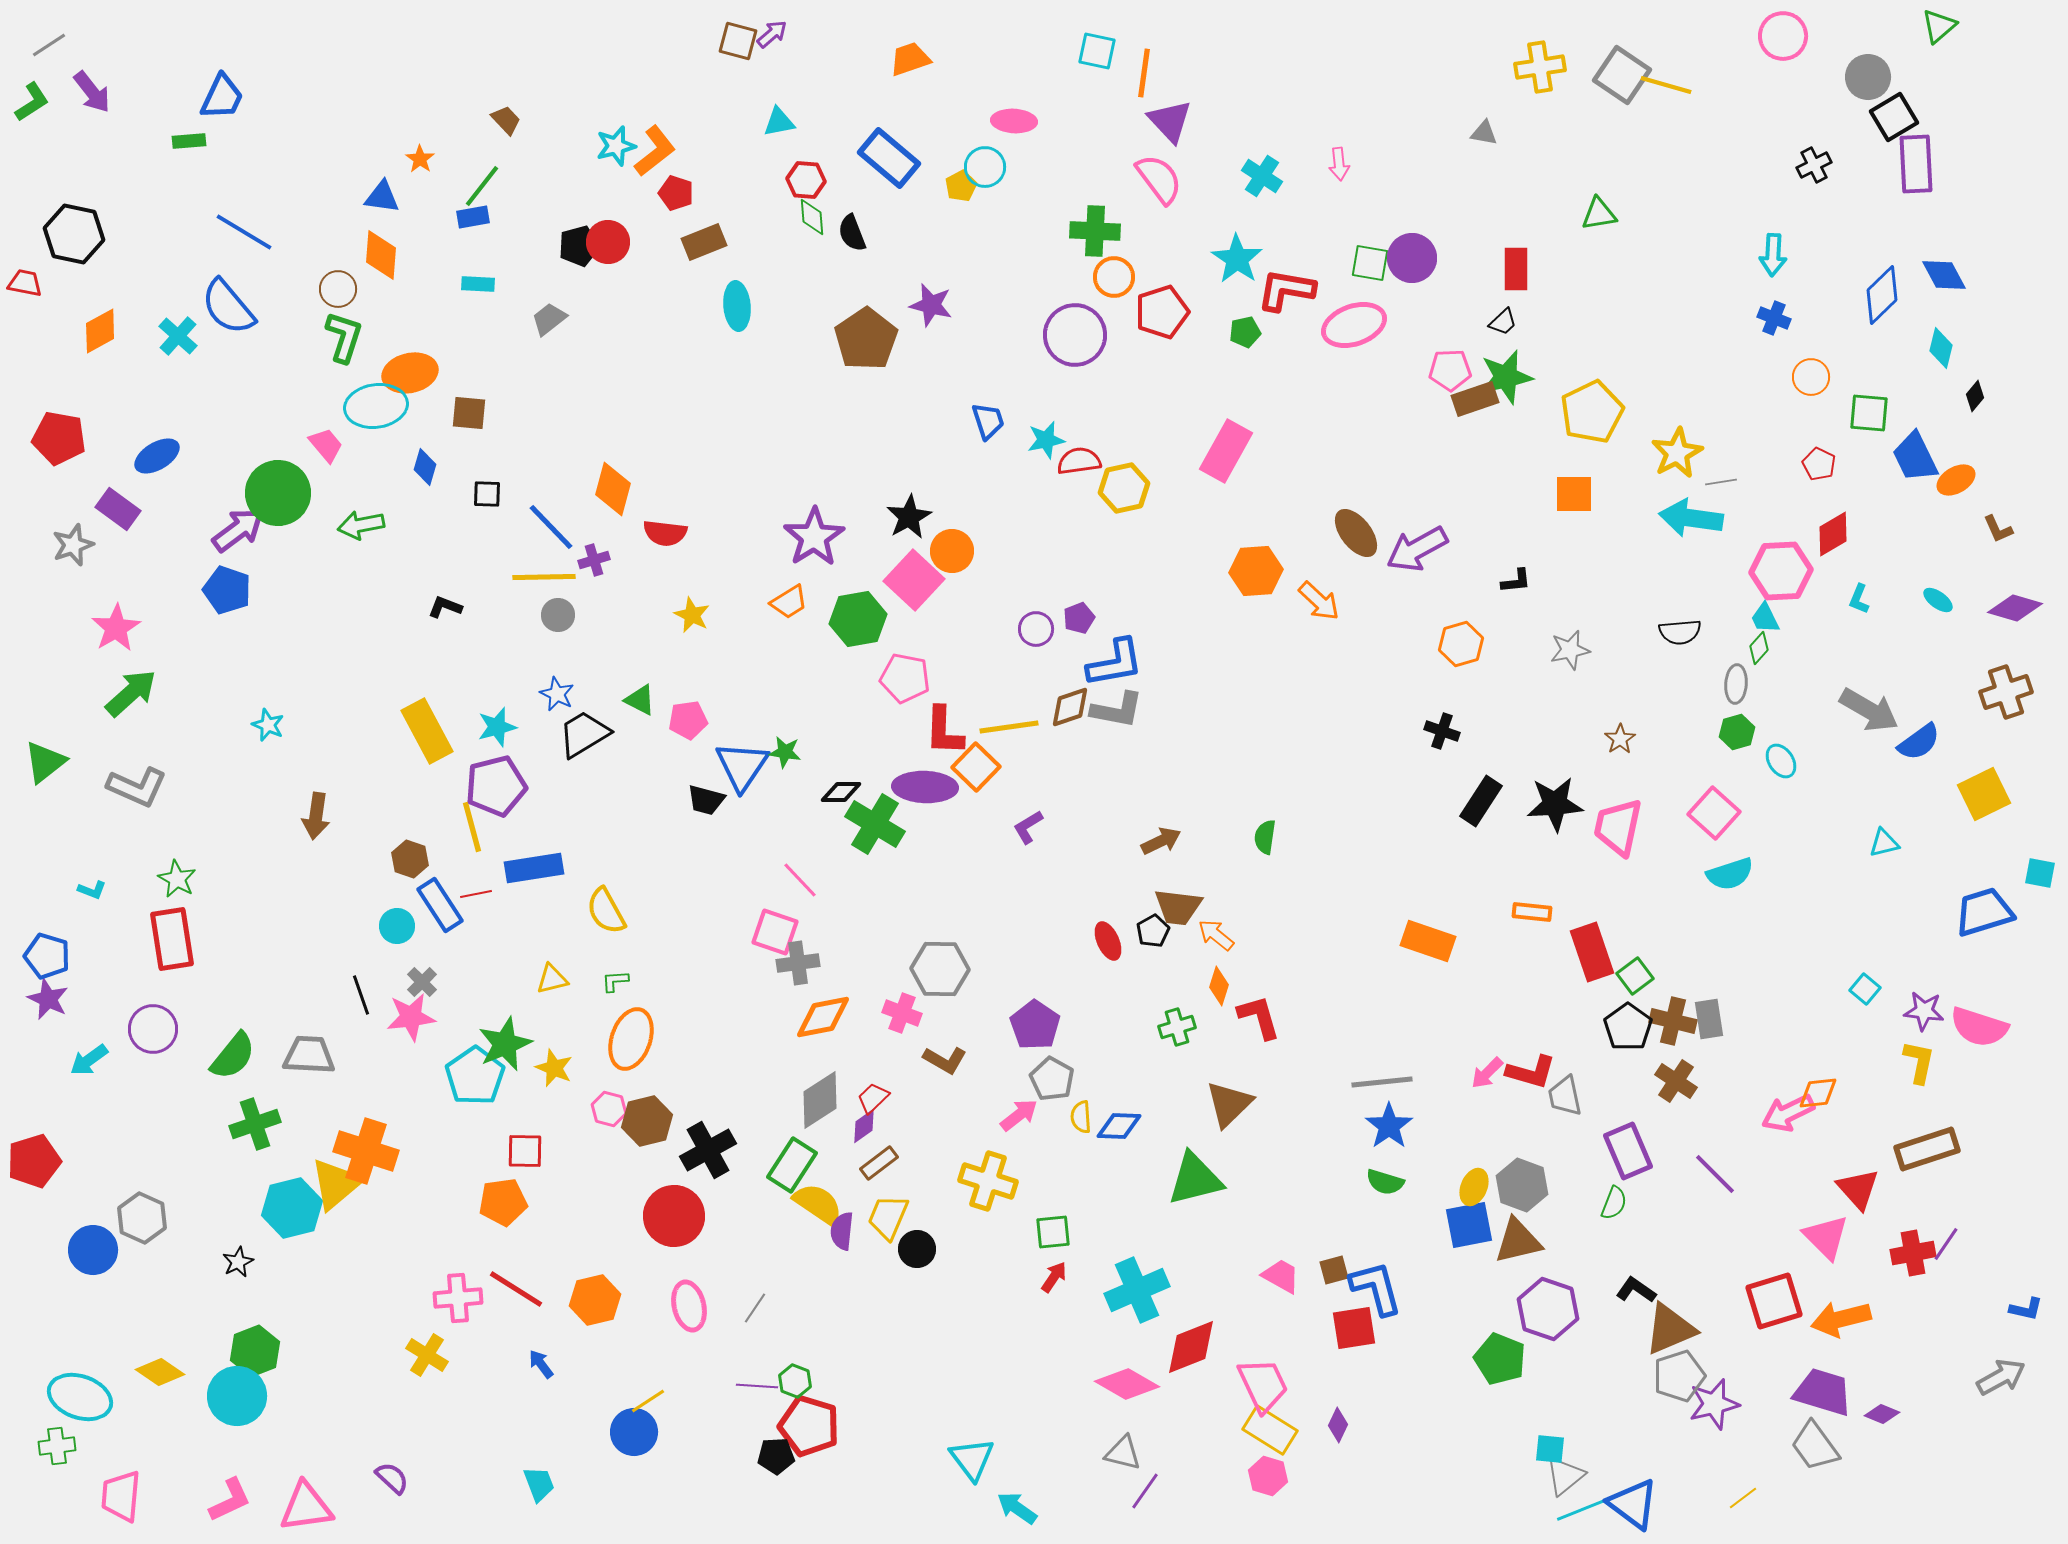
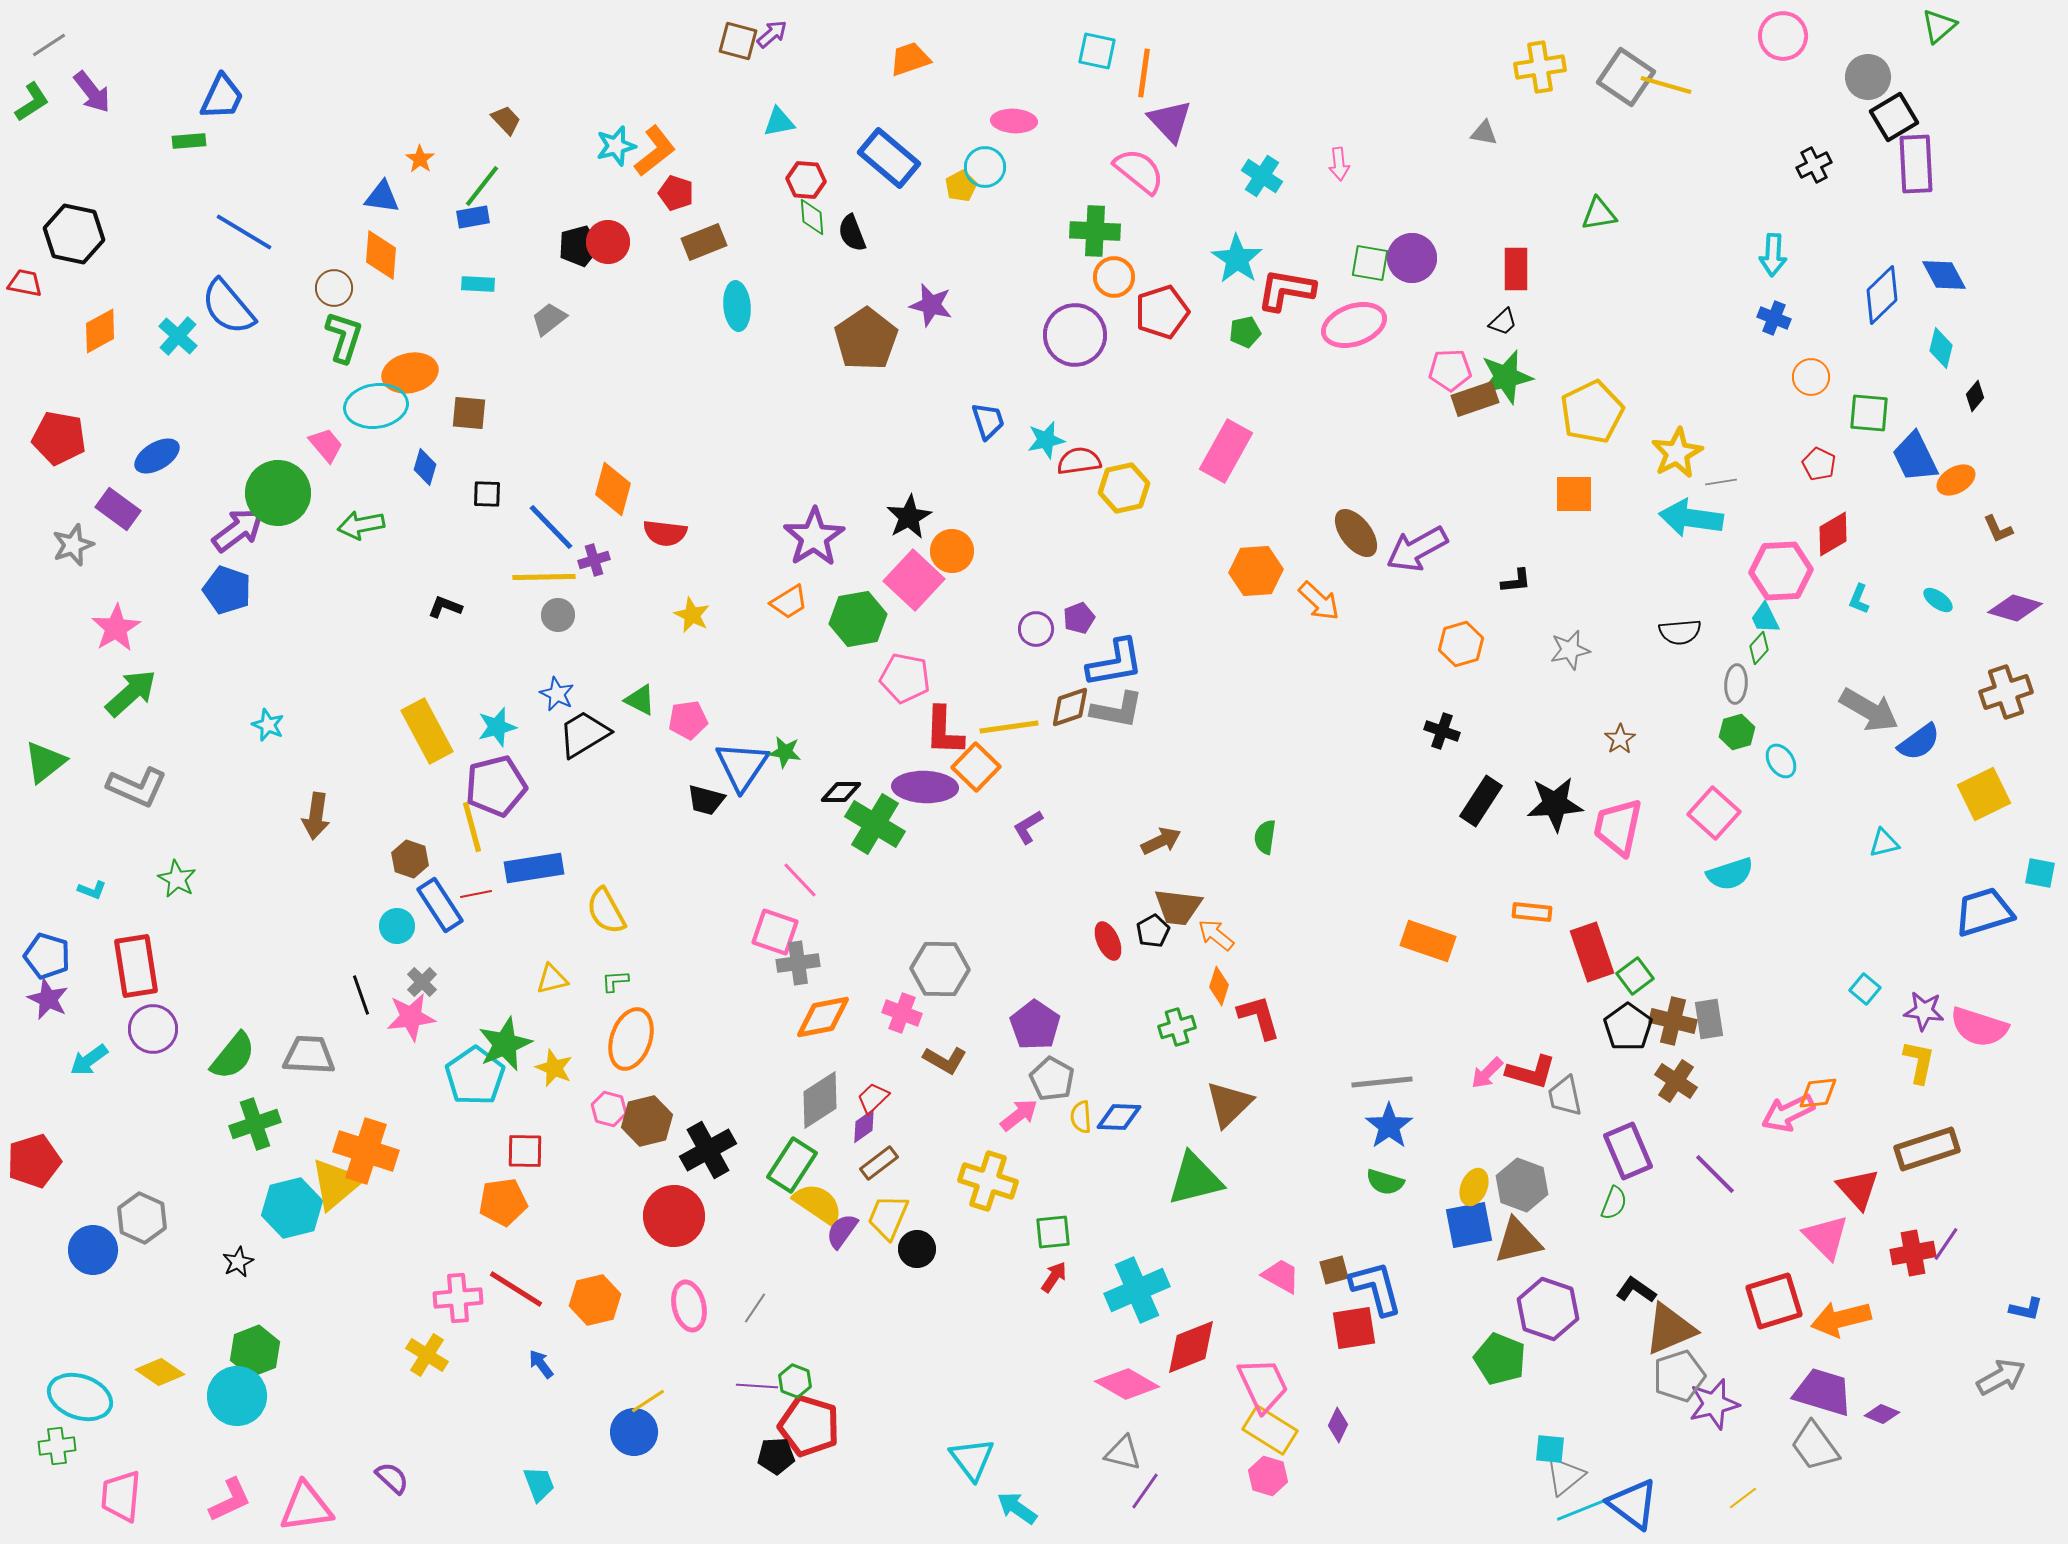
gray square at (1622, 75): moved 4 px right, 2 px down
pink semicircle at (1159, 179): moved 20 px left, 8 px up; rotated 14 degrees counterclockwise
brown circle at (338, 289): moved 4 px left, 1 px up
red rectangle at (172, 939): moved 36 px left, 27 px down
blue diamond at (1119, 1126): moved 9 px up
purple semicircle at (842, 1231): rotated 30 degrees clockwise
